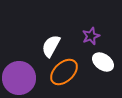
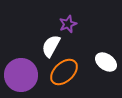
purple star: moved 23 px left, 12 px up
white ellipse: moved 3 px right
purple circle: moved 2 px right, 3 px up
